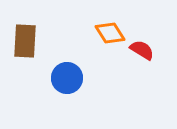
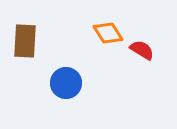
orange diamond: moved 2 px left
blue circle: moved 1 px left, 5 px down
